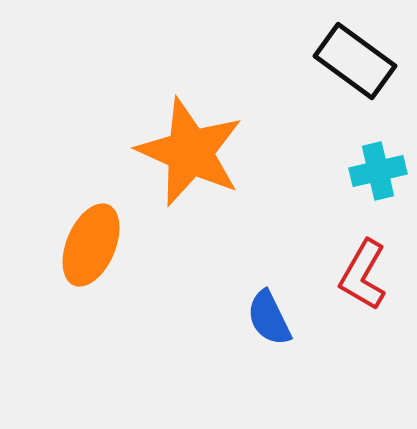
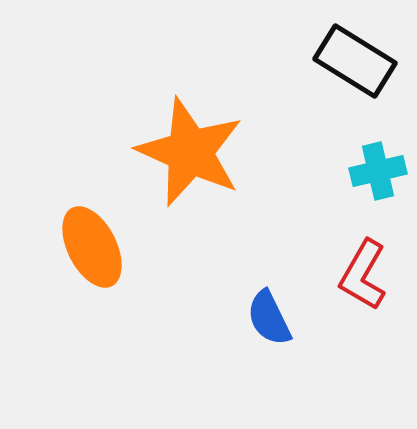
black rectangle: rotated 4 degrees counterclockwise
orange ellipse: moved 1 px right, 2 px down; rotated 50 degrees counterclockwise
